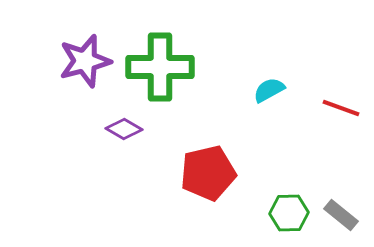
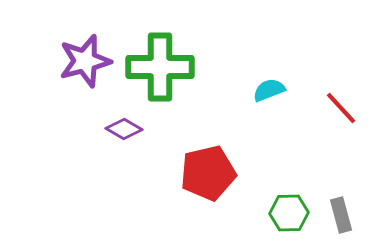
cyan semicircle: rotated 8 degrees clockwise
red line: rotated 27 degrees clockwise
gray rectangle: rotated 36 degrees clockwise
